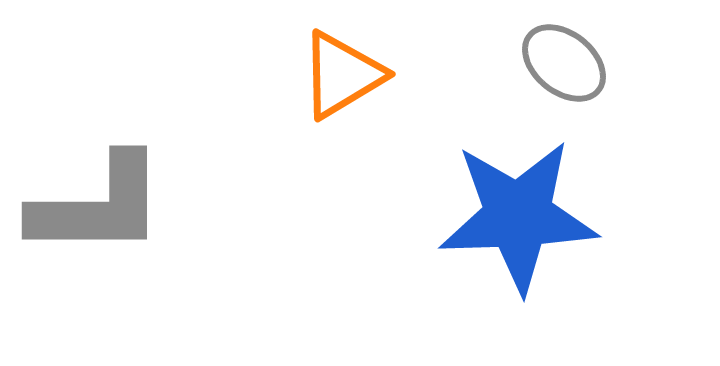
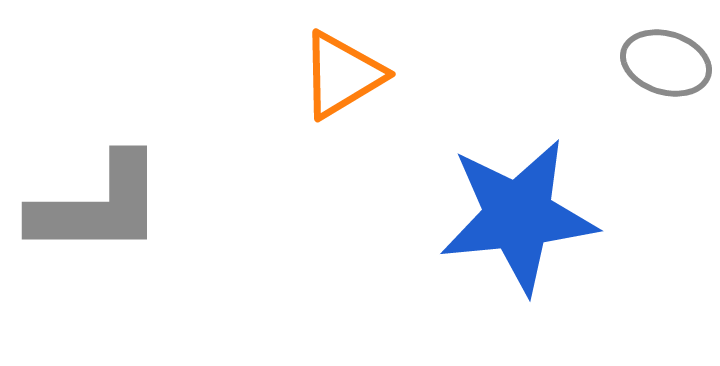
gray ellipse: moved 102 px right; rotated 22 degrees counterclockwise
blue star: rotated 4 degrees counterclockwise
